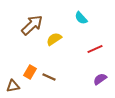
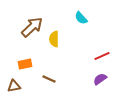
brown arrow: moved 2 px down
yellow semicircle: rotated 56 degrees counterclockwise
red line: moved 7 px right, 7 px down
orange rectangle: moved 5 px left, 8 px up; rotated 48 degrees clockwise
brown line: moved 2 px down
brown triangle: moved 1 px right
